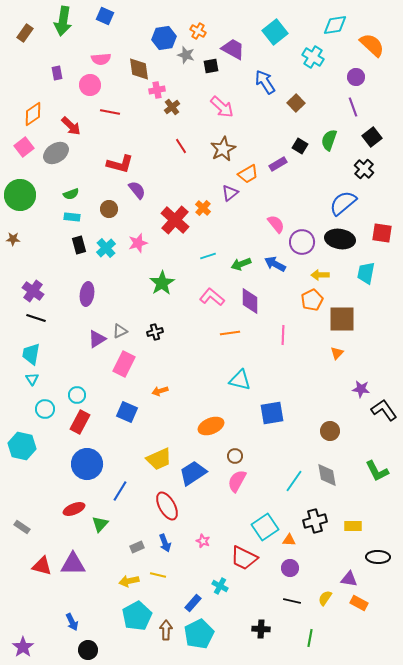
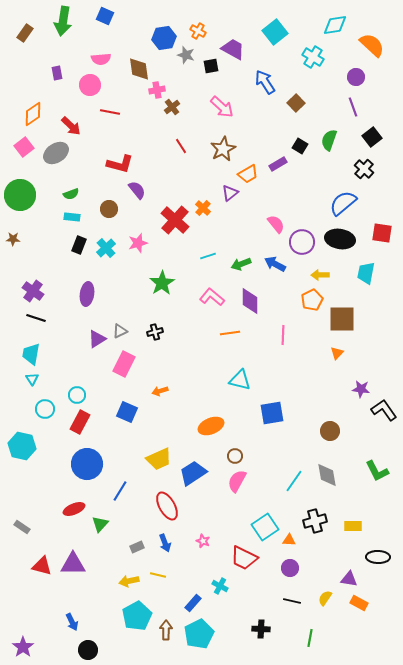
black rectangle at (79, 245): rotated 36 degrees clockwise
